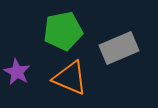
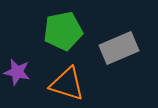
purple star: rotated 16 degrees counterclockwise
orange triangle: moved 3 px left, 6 px down; rotated 6 degrees counterclockwise
